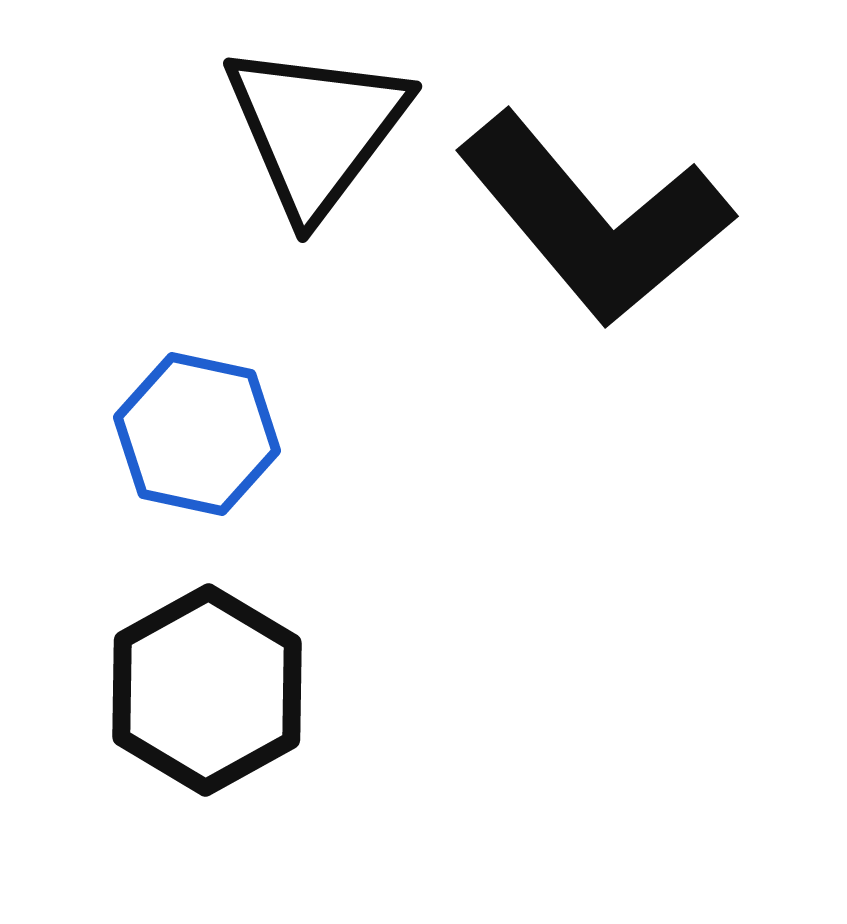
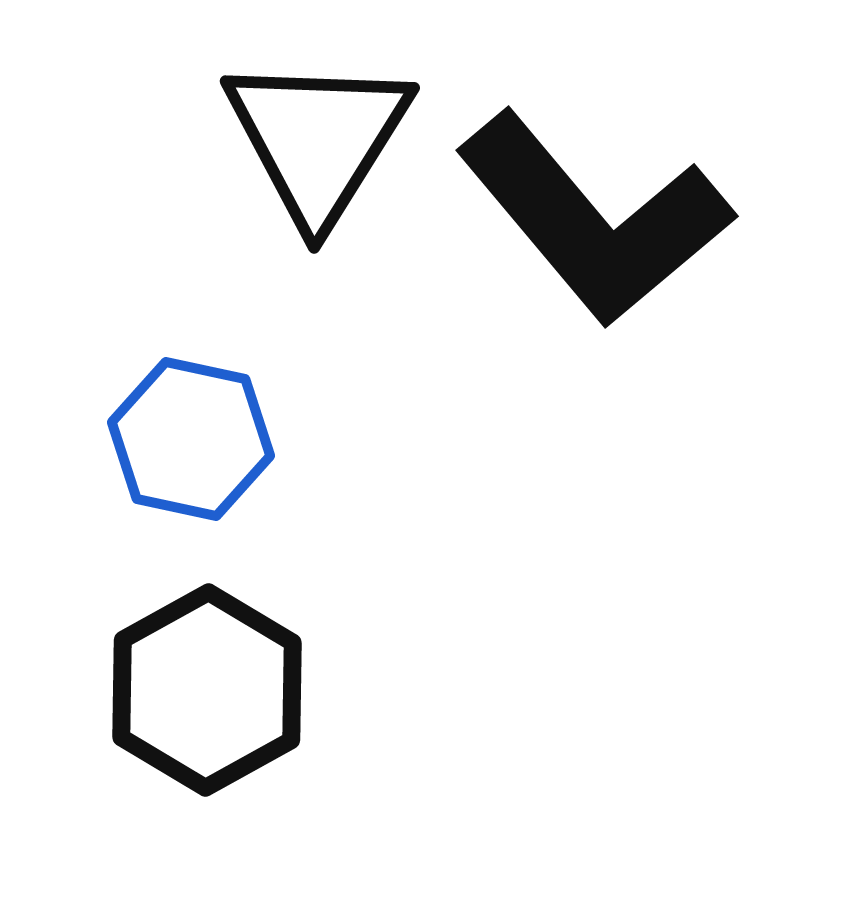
black triangle: moved 2 px right, 10 px down; rotated 5 degrees counterclockwise
blue hexagon: moved 6 px left, 5 px down
